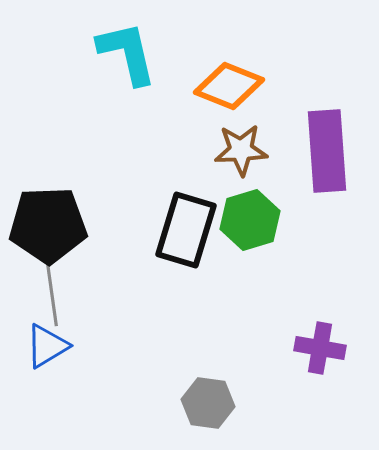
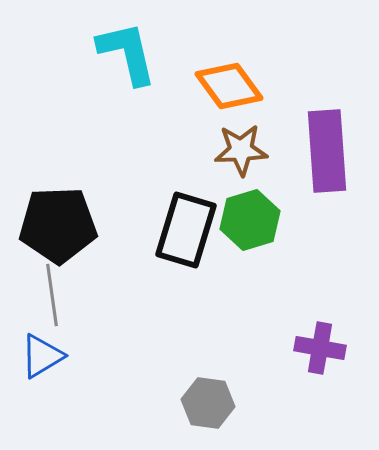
orange diamond: rotated 32 degrees clockwise
black pentagon: moved 10 px right
blue triangle: moved 5 px left, 10 px down
